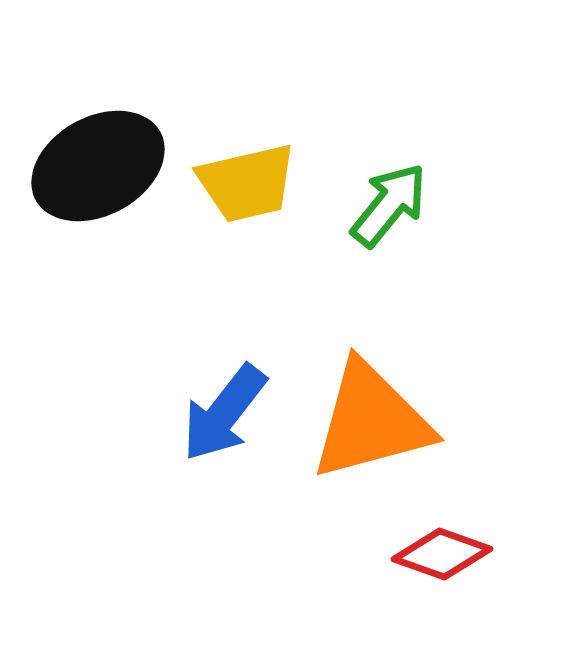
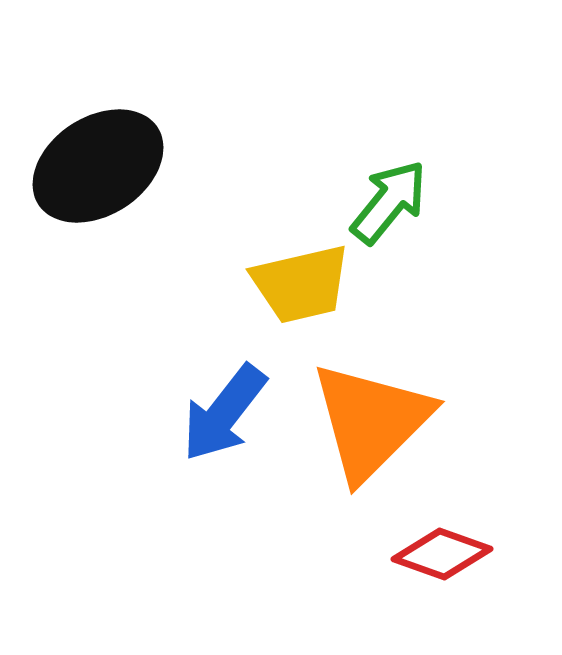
black ellipse: rotated 4 degrees counterclockwise
yellow trapezoid: moved 54 px right, 101 px down
green arrow: moved 3 px up
orange triangle: rotated 30 degrees counterclockwise
